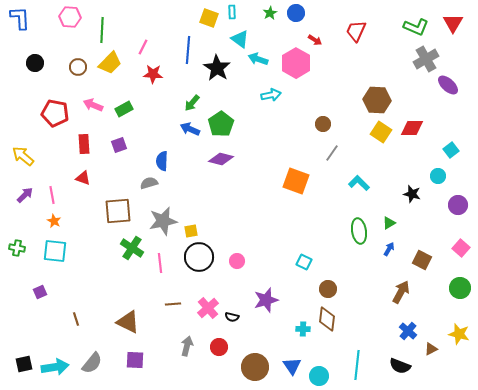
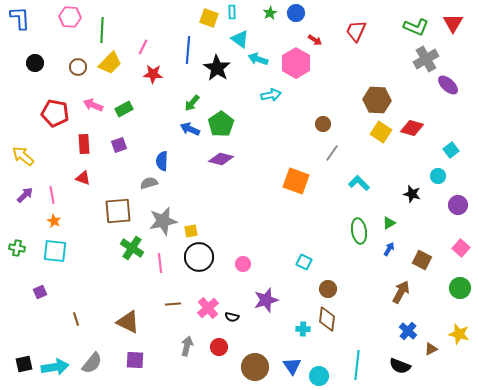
red diamond at (412, 128): rotated 15 degrees clockwise
pink circle at (237, 261): moved 6 px right, 3 px down
